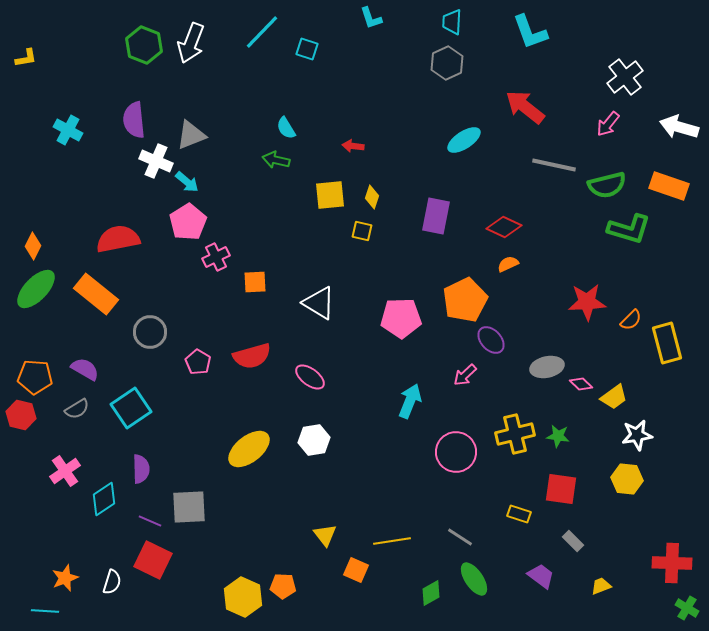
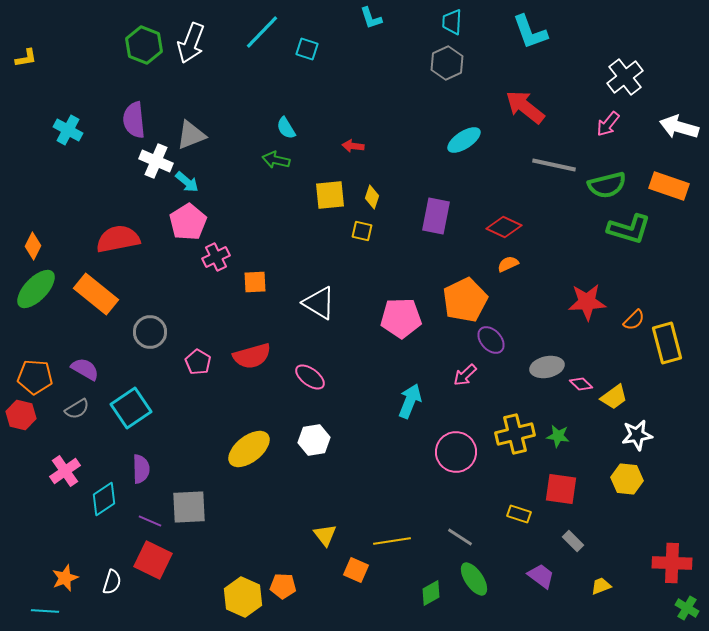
orange semicircle at (631, 320): moved 3 px right
